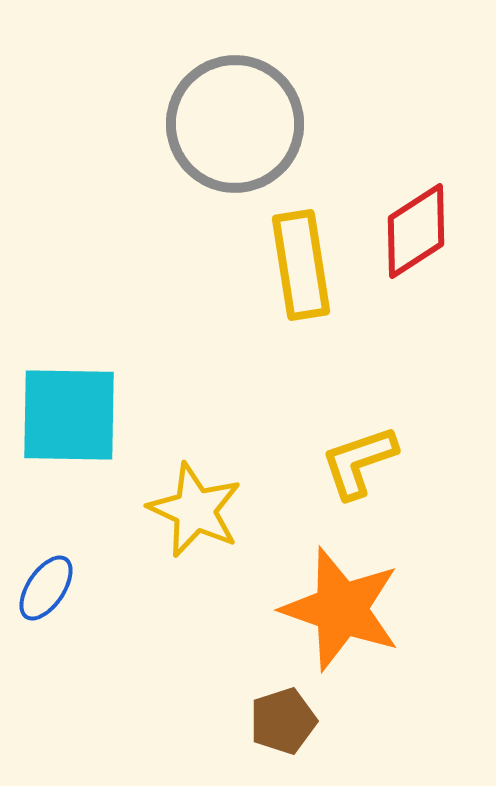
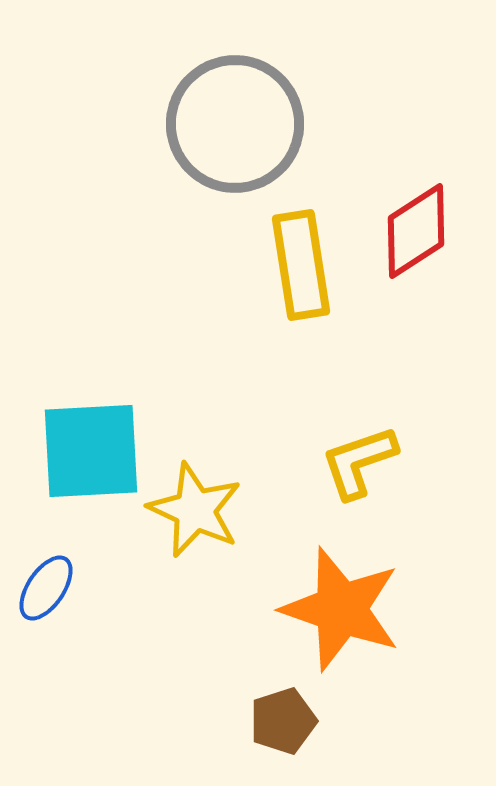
cyan square: moved 22 px right, 36 px down; rotated 4 degrees counterclockwise
